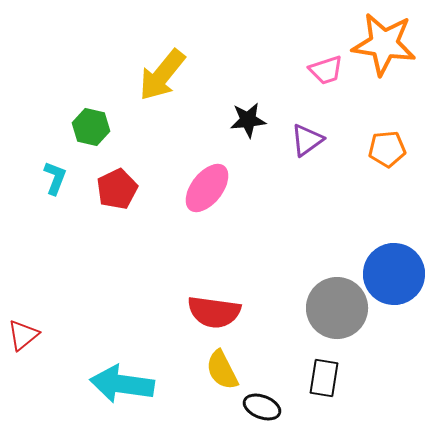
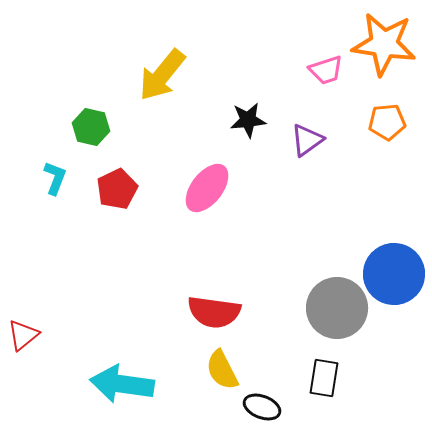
orange pentagon: moved 27 px up
